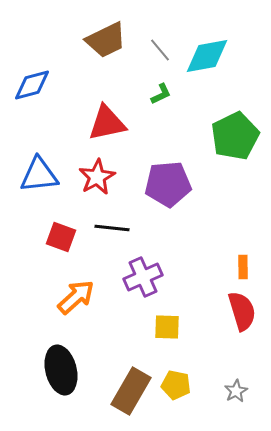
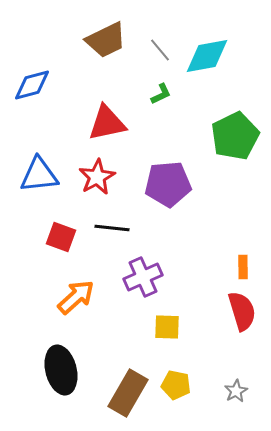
brown rectangle: moved 3 px left, 2 px down
